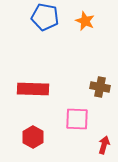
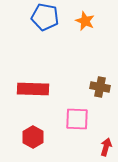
red arrow: moved 2 px right, 2 px down
